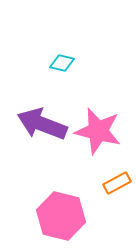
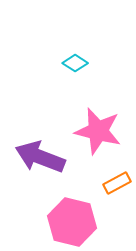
cyan diamond: moved 13 px right; rotated 20 degrees clockwise
purple arrow: moved 2 px left, 33 px down
pink hexagon: moved 11 px right, 6 px down
